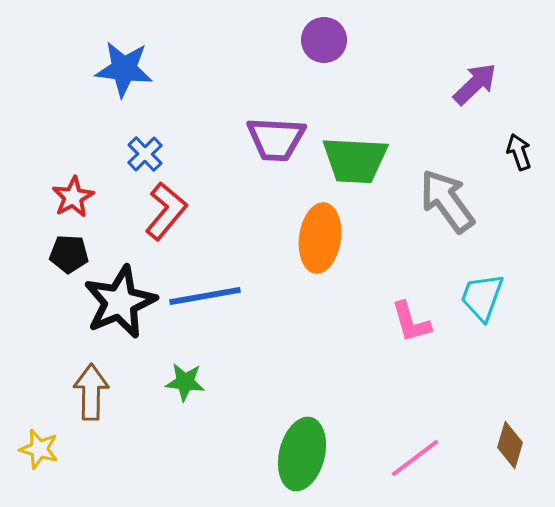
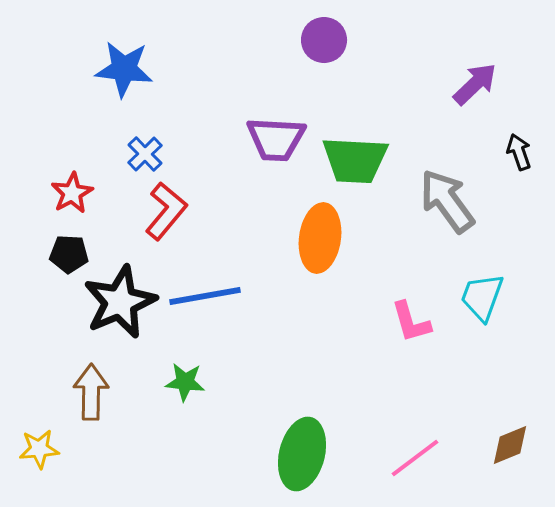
red star: moved 1 px left, 4 px up
brown diamond: rotated 51 degrees clockwise
yellow star: rotated 21 degrees counterclockwise
